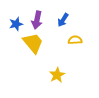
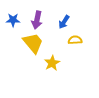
blue arrow: moved 1 px right, 2 px down
blue star: moved 3 px left, 4 px up; rotated 16 degrees clockwise
yellow star: moved 5 px left, 12 px up
